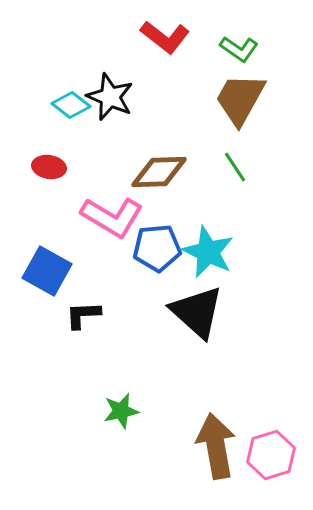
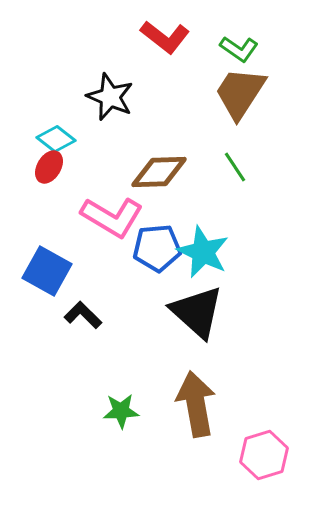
brown trapezoid: moved 6 px up; rotated 4 degrees clockwise
cyan diamond: moved 15 px left, 34 px down
red ellipse: rotated 68 degrees counterclockwise
cyan star: moved 5 px left
black L-shape: rotated 48 degrees clockwise
green star: rotated 9 degrees clockwise
brown arrow: moved 20 px left, 42 px up
pink hexagon: moved 7 px left
